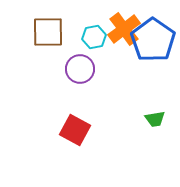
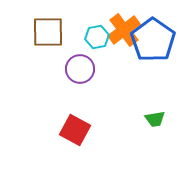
orange cross: moved 1 px down
cyan hexagon: moved 3 px right
